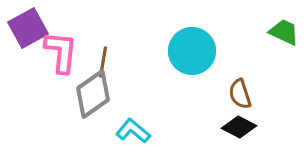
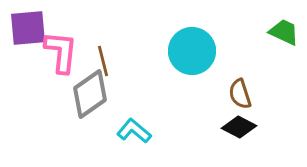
purple square: rotated 24 degrees clockwise
brown line: moved 1 px up; rotated 24 degrees counterclockwise
gray diamond: moved 3 px left
cyan L-shape: moved 1 px right
